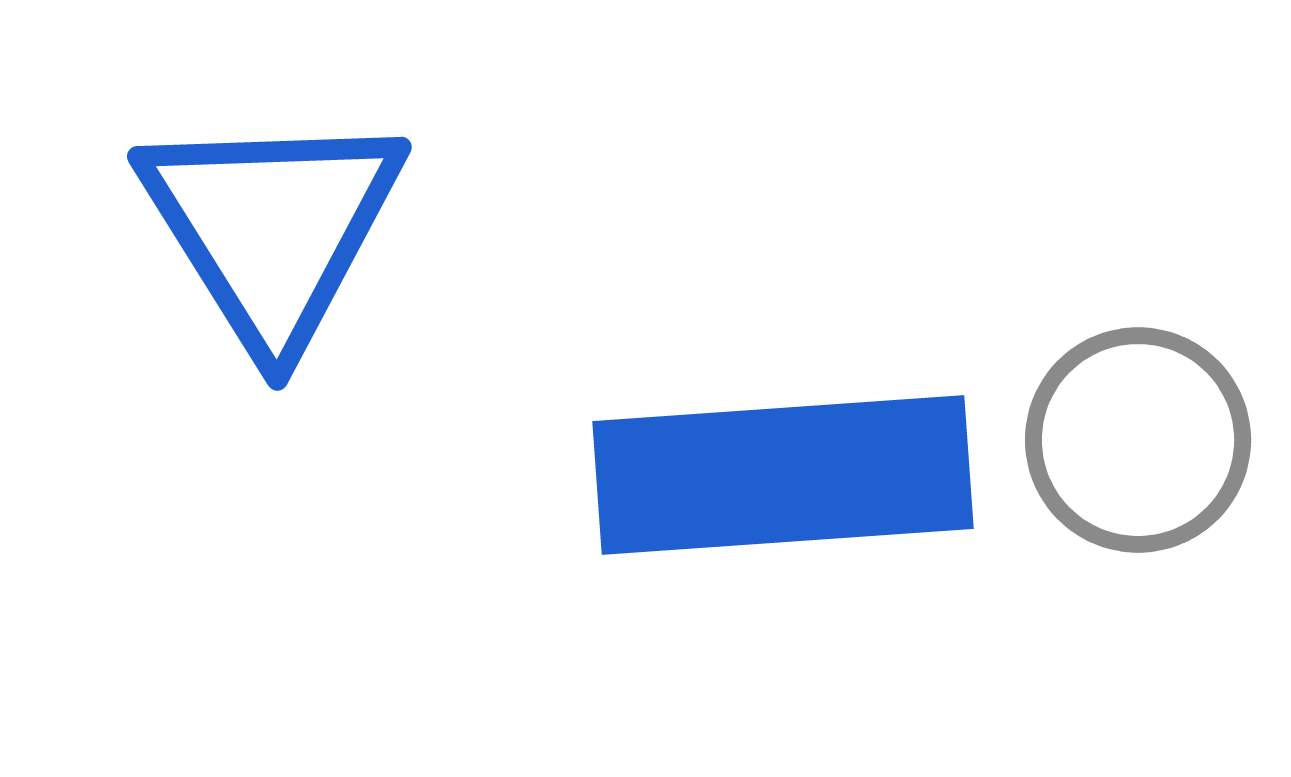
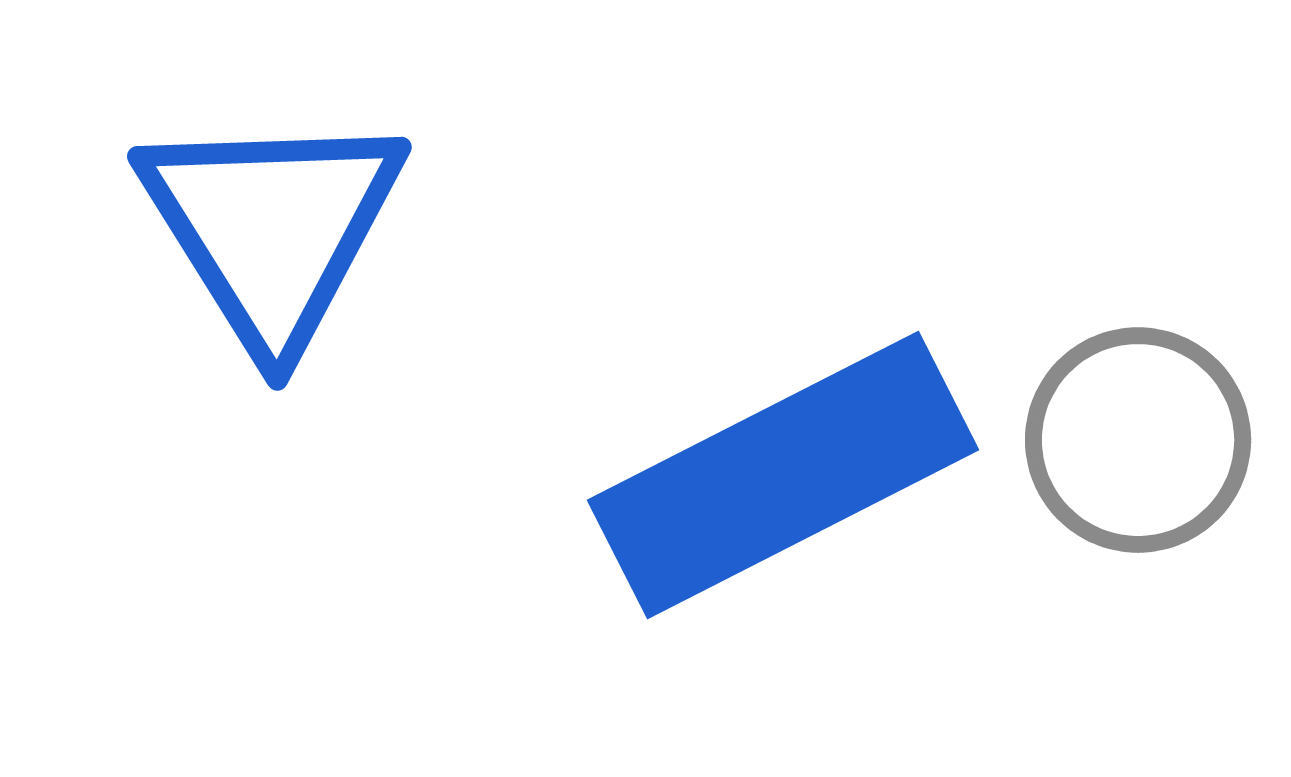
blue rectangle: rotated 23 degrees counterclockwise
